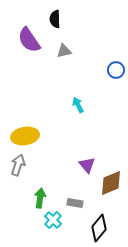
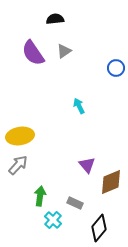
black semicircle: rotated 84 degrees clockwise
purple semicircle: moved 4 px right, 13 px down
gray triangle: rotated 21 degrees counterclockwise
blue circle: moved 2 px up
cyan arrow: moved 1 px right, 1 px down
yellow ellipse: moved 5 px left
gray arrow: rotated 25 degrees clockwise
brown diamond: moved 1 px up
green arrow: moved 2 px up
gray rectangle: rotated 14 degrees clockwise
